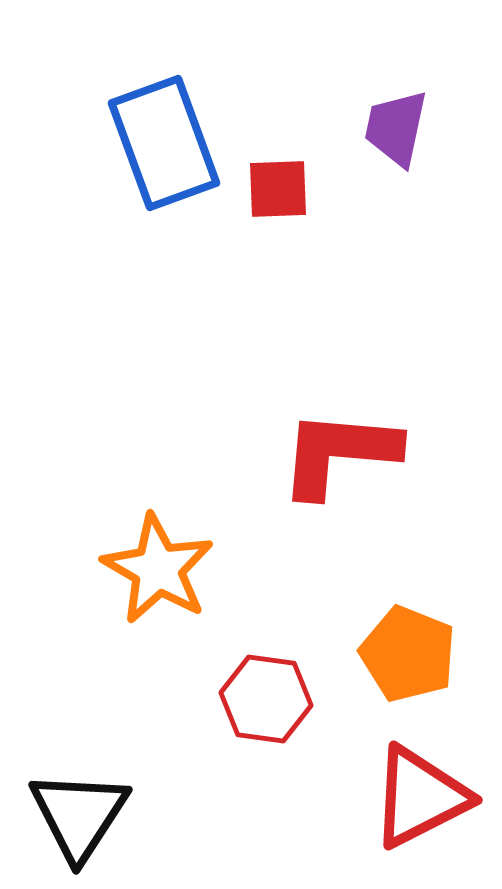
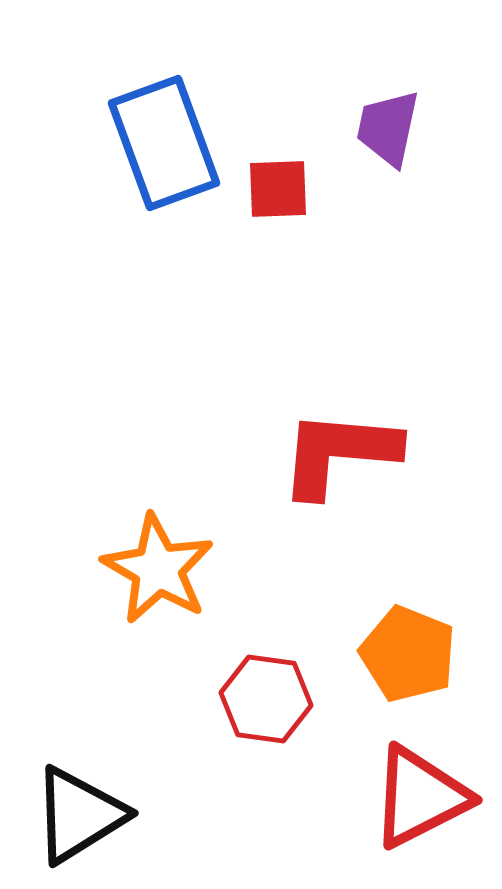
purple trapezoid: moved 8 px left
black triangle: rotated 25 degrees clockwise
